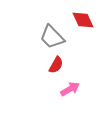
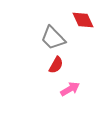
gray trapezoid: moved 1 px right, 1 px down
